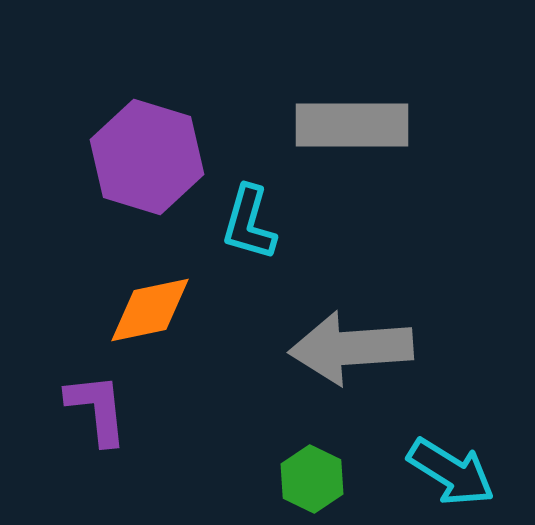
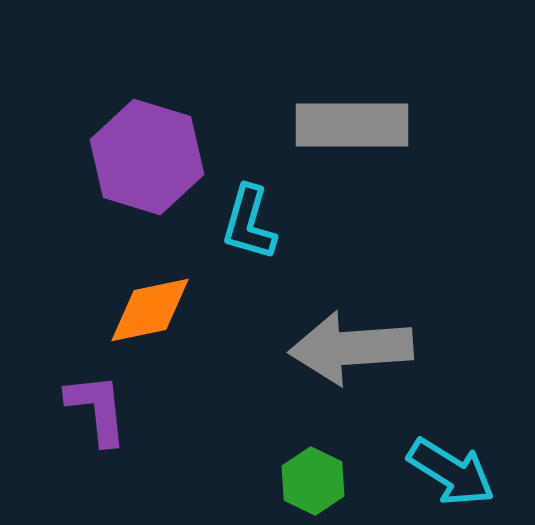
green hexagon: moved 1 px right, 2 px down
